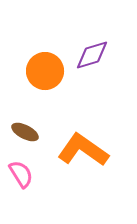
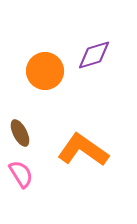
purple diamond: moved 2 px right
brown ellipse: moved 5 px left, 1 px down; rotated 36 degrees clockwise
